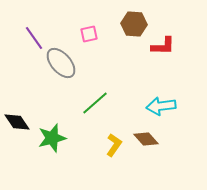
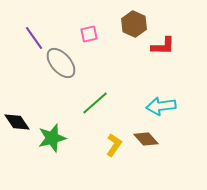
brown hexagon: rotated 20 degrees clockwise
